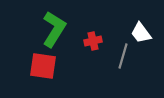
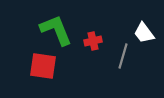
green L-shape: moved 2 px right, 1 px down; rotated 54 degrees counterclockwise
white trapezoid: moved 3 px right
